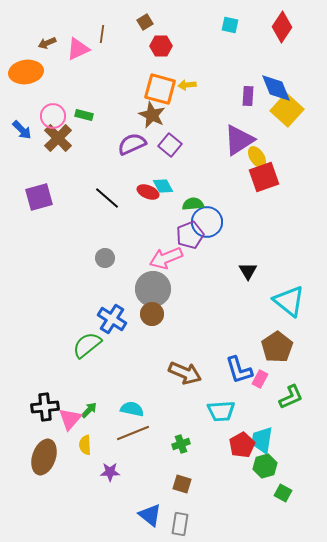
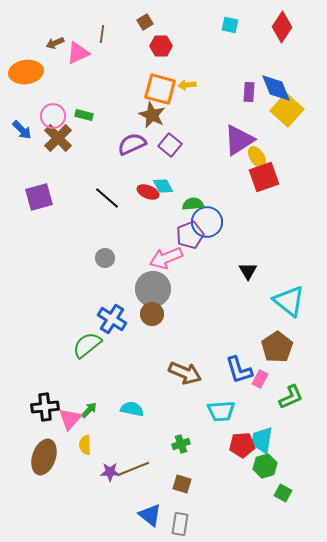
brown arrow at (47, 43): moved 8 px right
pink triangle at (78, 49): moved 4 px down
purple rectangle at (248, 96): moved 1 px right, 4 px up
brown line at (133, 433): moved 36 px down
red pentagon at (242, 445): rotated 25 degrees clockwise
